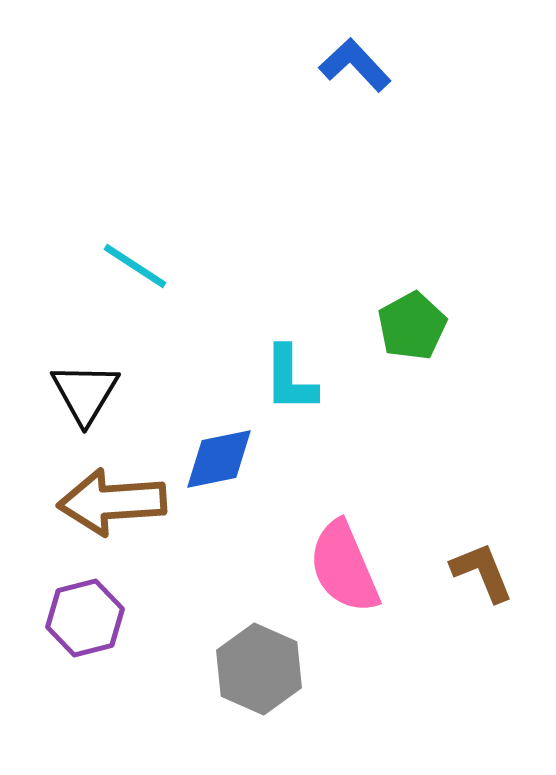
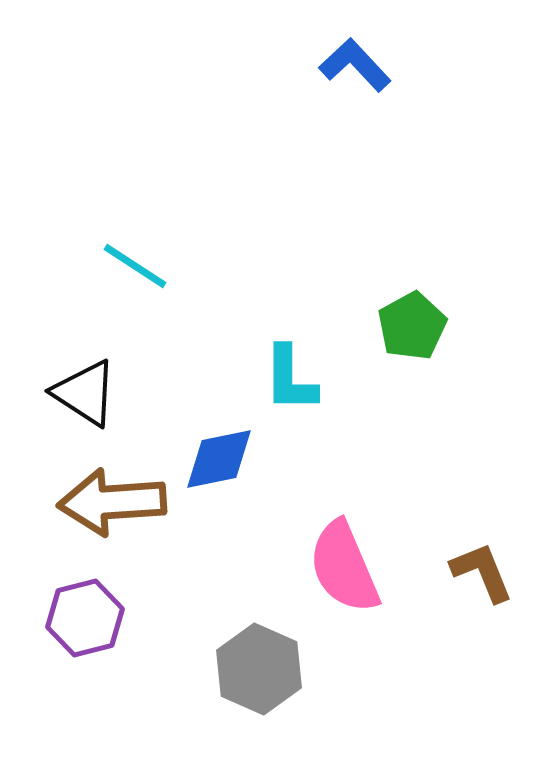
black triangle: rotated 28 degrees counterclockwise
